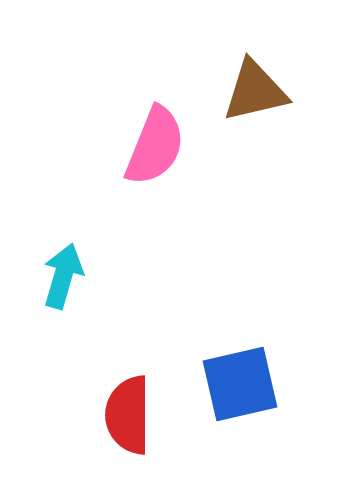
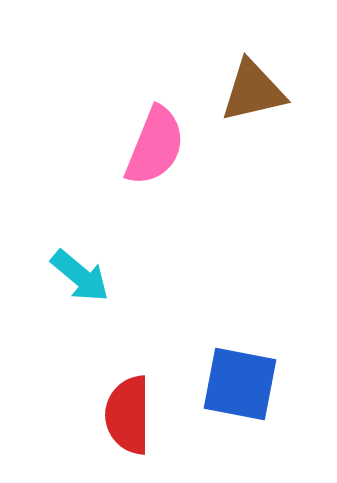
brown triangle: moved 2 px left
cyan arrow: moved 17 px right; rotated 114 degrees clockwise
blue square: rotated 24 degrees clockwise
